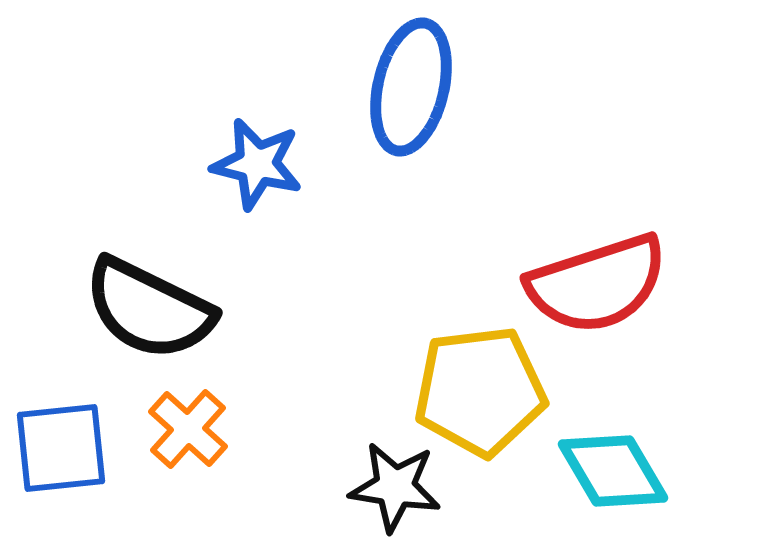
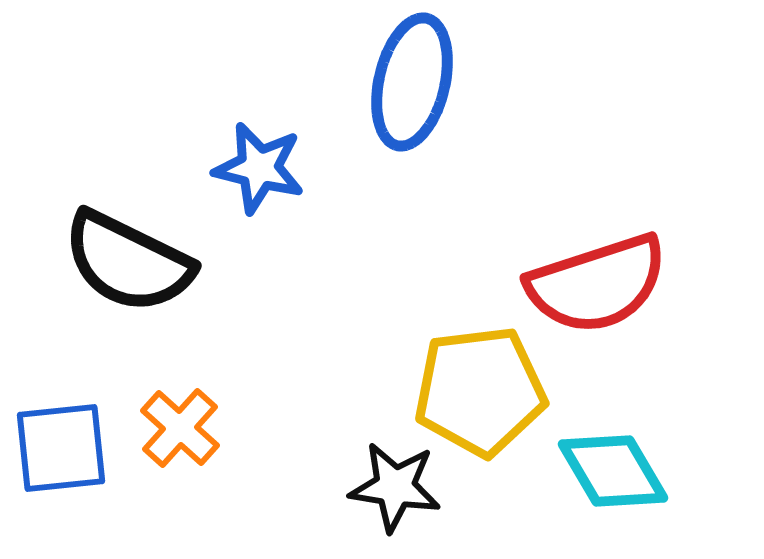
blue ellipse: moved 1 px right, 5 px up
blue star: moved 2 px right, 4 px down
black semicircle: moved 21 px left, 47 px up
orange cross: moved 8 px left, 1 px up
